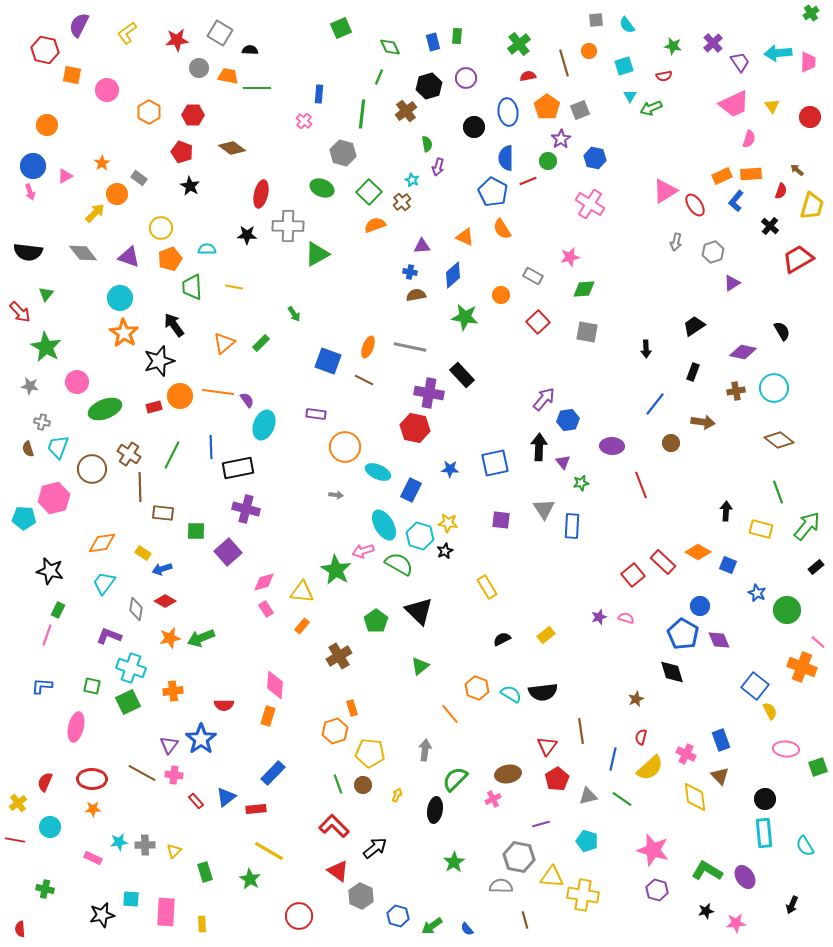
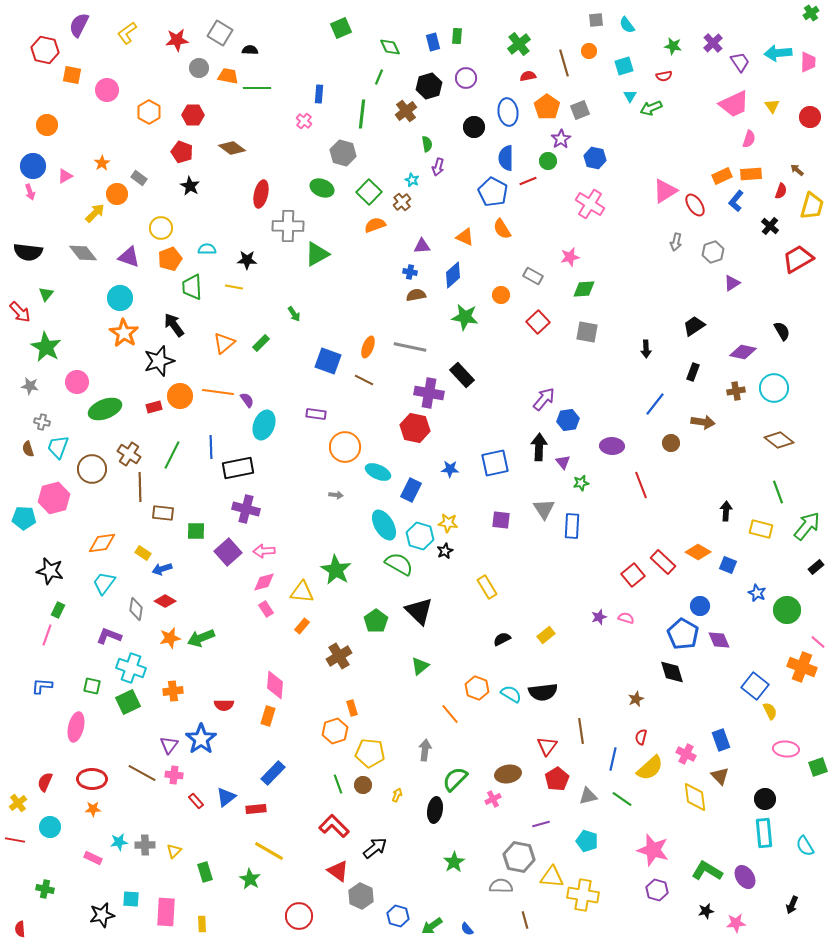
black star at (247, 235): moved 25 px down
pink arrow at (363, 551): moved 99 px left; rotated 15 degrees clockwise
